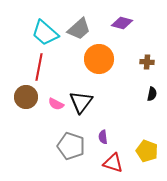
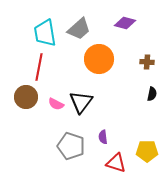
purple diamond: moved 3 px right
cyan trapezoid: rotated 40 degrees clockwise
yellow pentagon: rotated 20 degrees counterclockwise
red triangle: moved 3 px right
